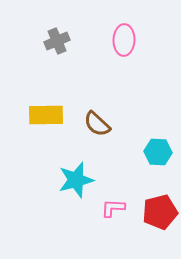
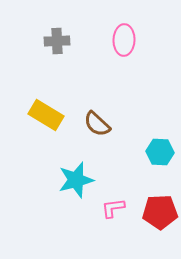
gray cross: rotated 20 degrees clockwise
yellow rectangle: rotated 32 degrees clockwise
cyan hexagon: moved 2 px right
pink L-shape: rotated 10 degrees counterclockwise
red pentagon: rotated 12 degrees clockwise
